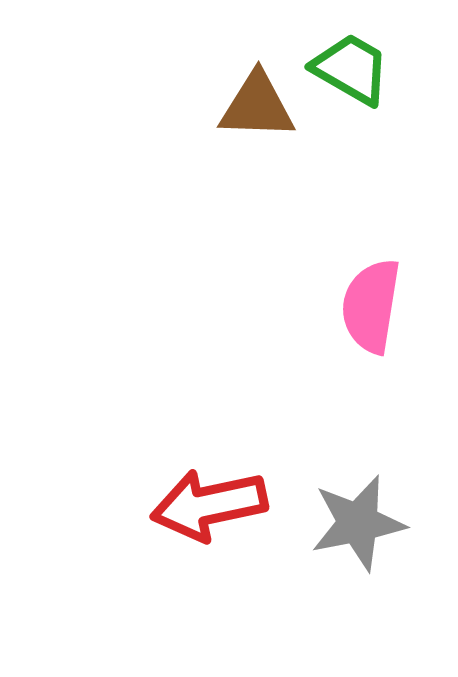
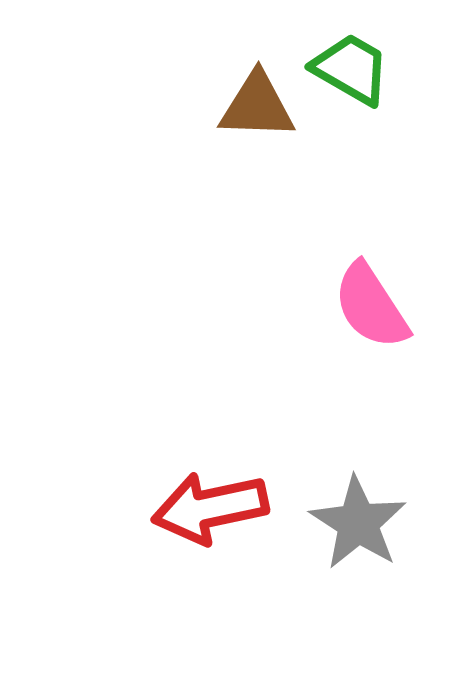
pink semicircle: rotated 42 degrees counterclockwise
red arrow: moved 1 px right, 3 px down
gray star: rotated 28 degrees counterclockwise
